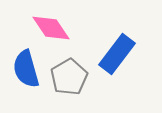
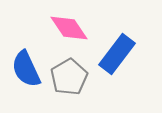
pink diamond: moved 18 px right
blue semicircle: rotated 9 degrees counterclockwise
